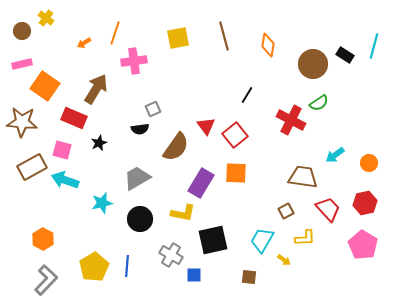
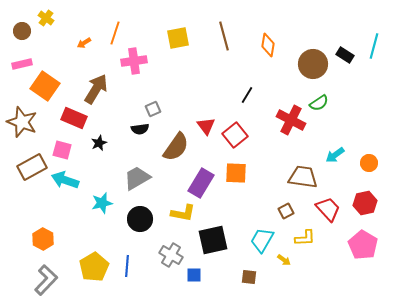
brown star at (22, 122): rotated 16 degrees clockwise
